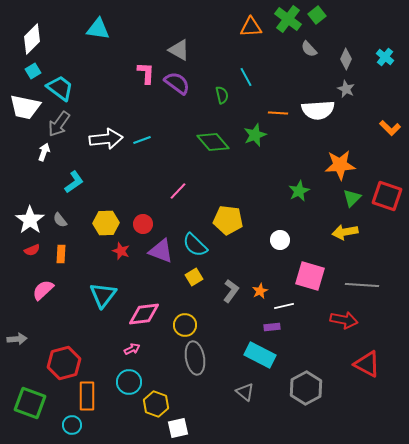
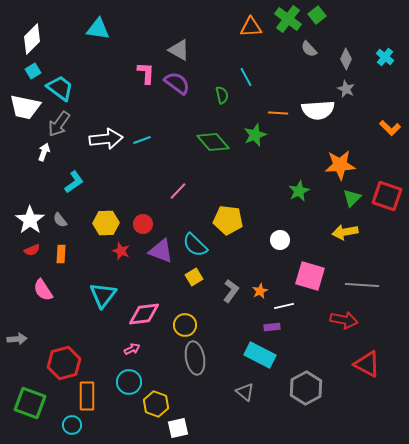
pink semicircle at (43, 290): rotated 80 degrees counterclockwise
